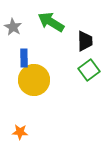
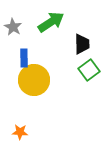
green arrow: rotated 116 degrees clockwise
black trapezoid: moved 3 px left, 3 px down
